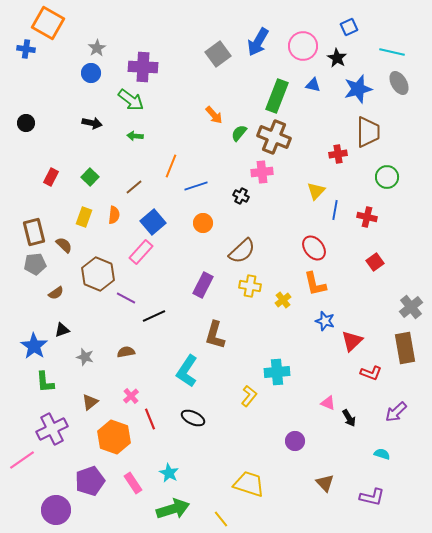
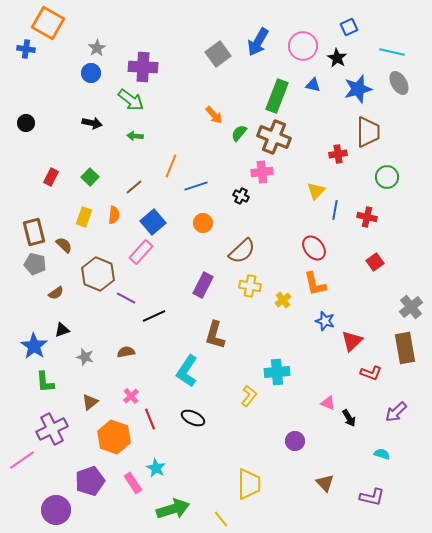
gray pentagon at (35, 264): rotated 20 degrees clockwise
cyan star at (169, 473): moved 13 px left, 5 px up
yellow trapezoid at (249, 484): rotated 72 degrees clockwise
